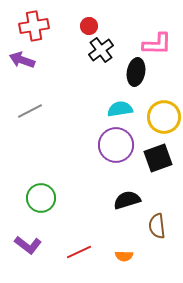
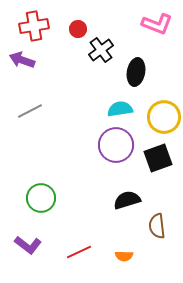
red circle: moved 11 px left, 3 px down
pink L-shape: moved 20 px up; rotated 20 degrees clockwise
